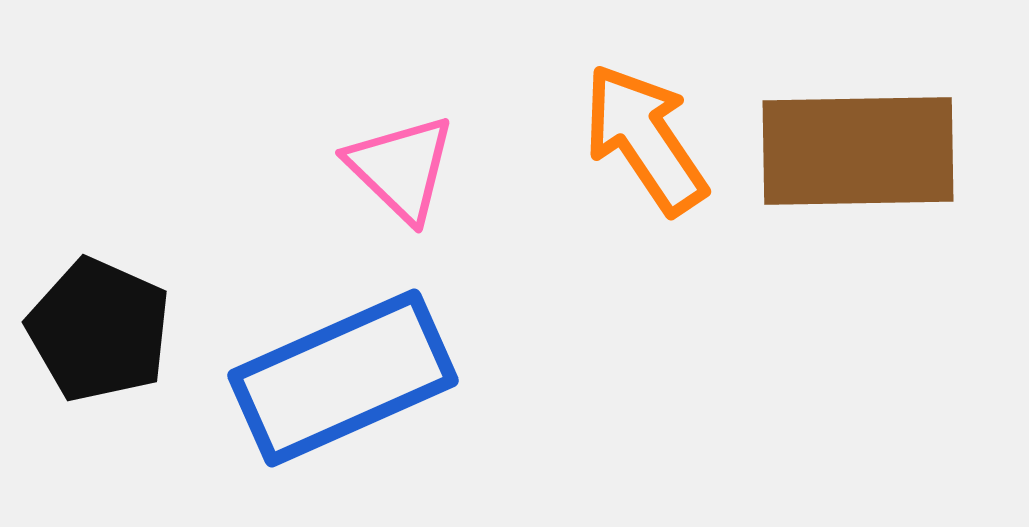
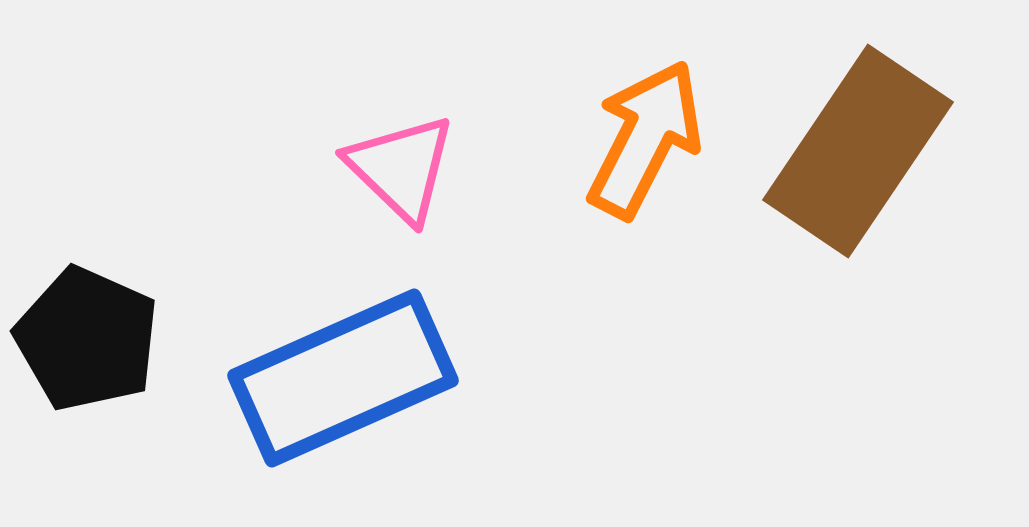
orange arrow: rotated 61 degrees clockwise
brown rectangle: rotated 55 degrees counterclockwise
black pentagon: moved 12 px left, 9 px down
